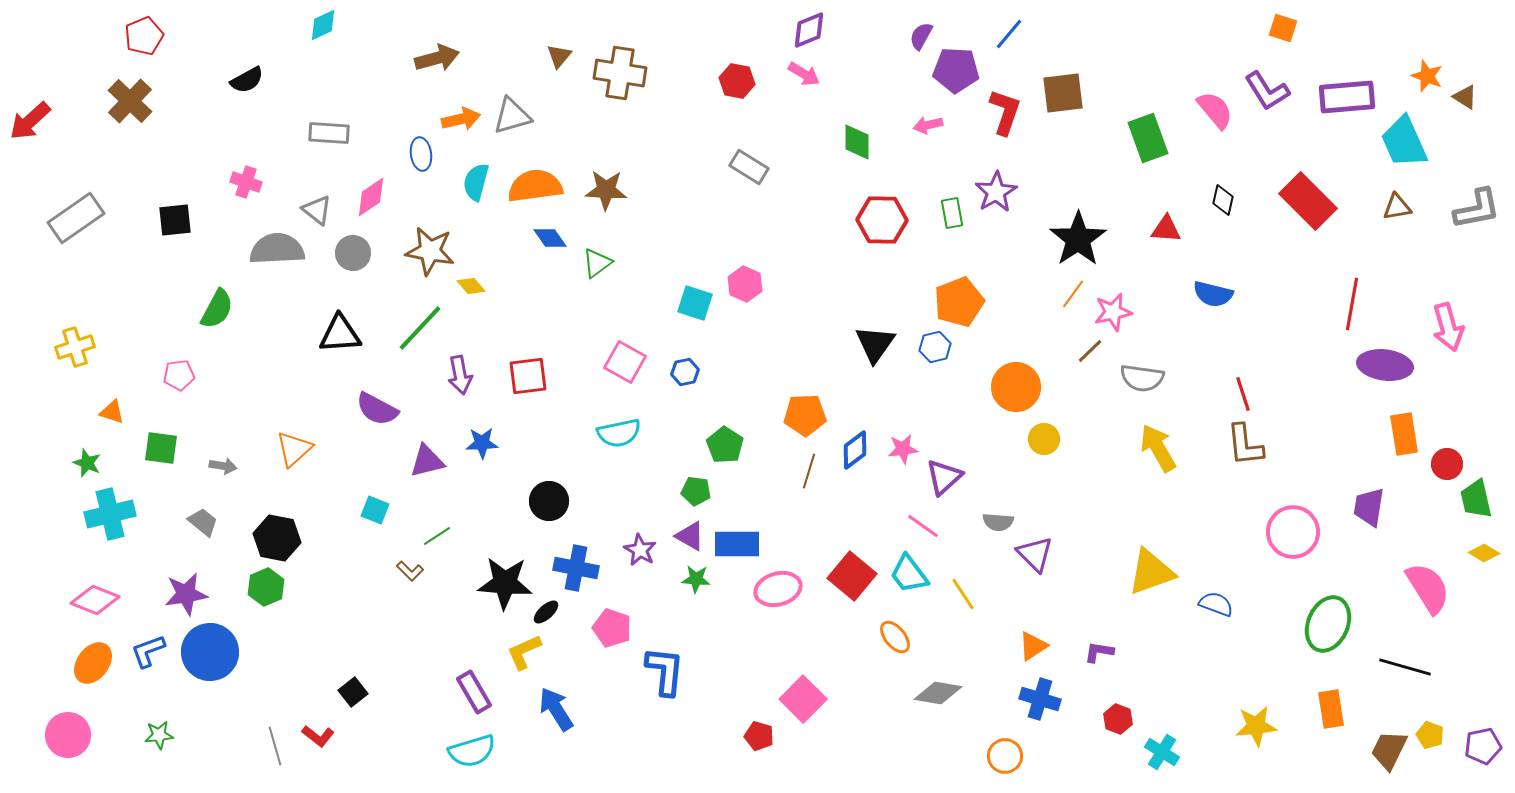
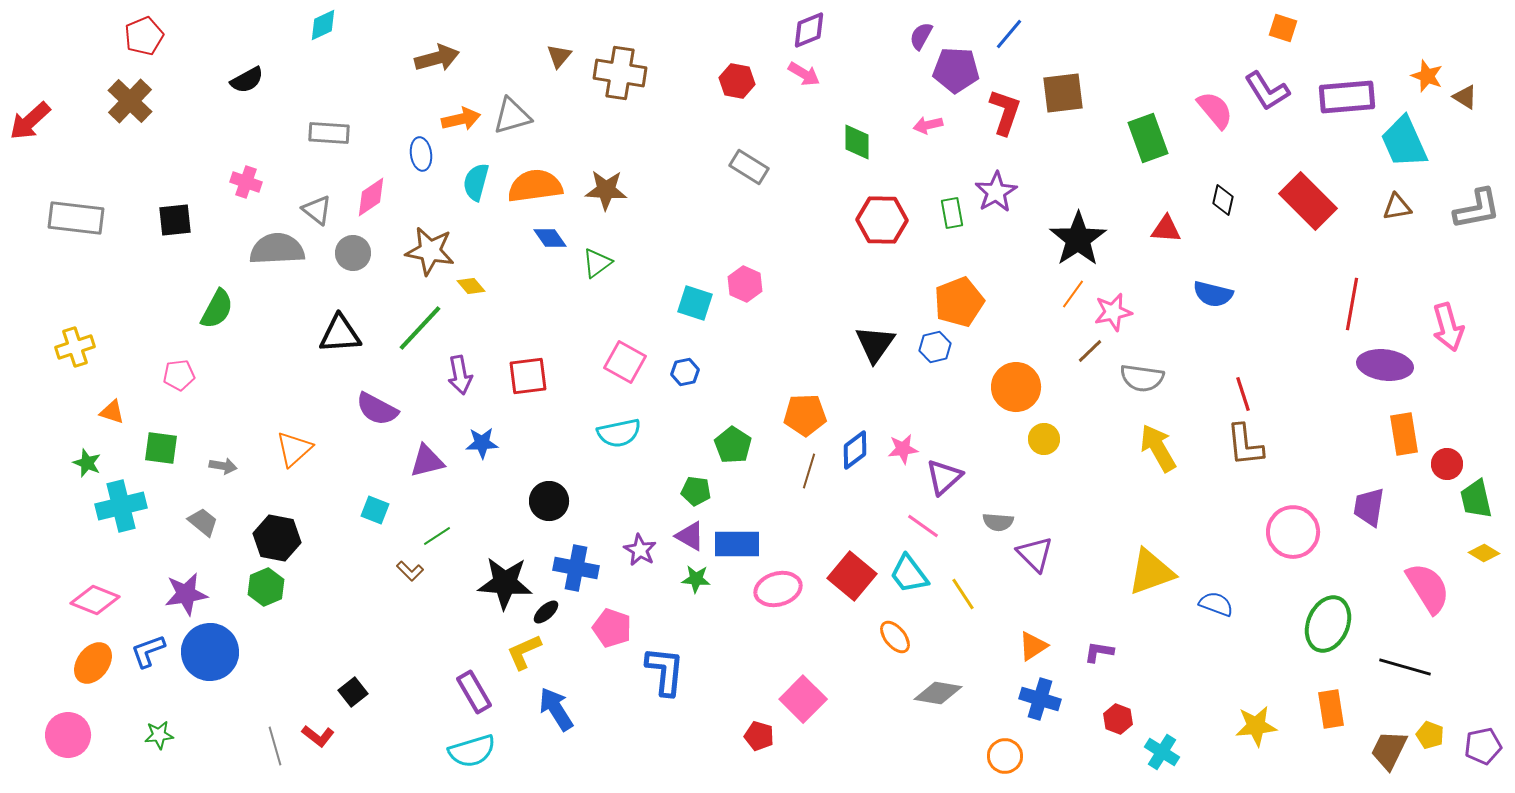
gray rectangle at (76, 218): rotated 42 degrees clockwise
green pentagon at (725, 445): moved 8 px right
cyan cross at (110, 514): moved 11 px right, 8 px up
